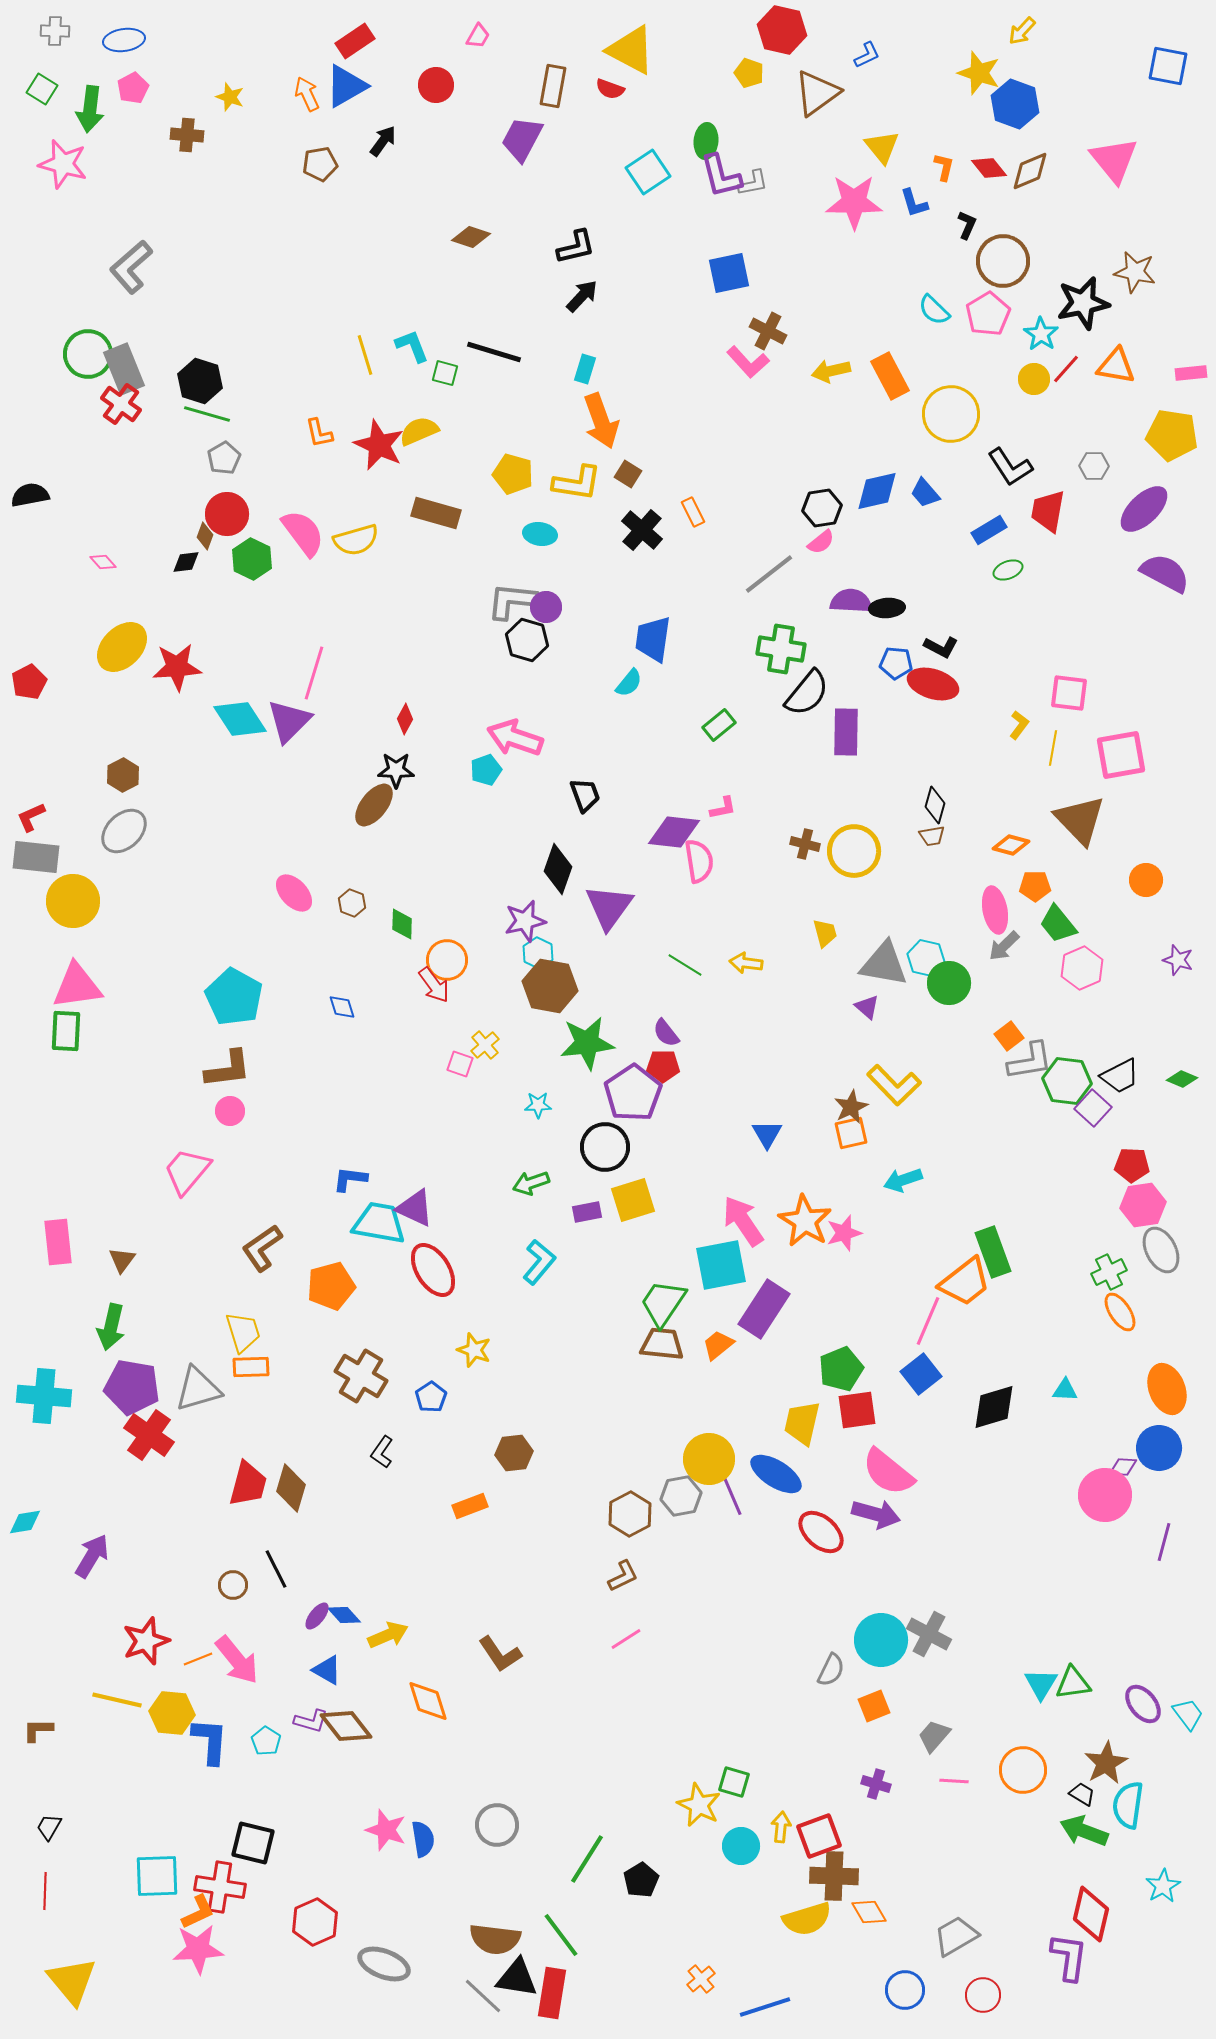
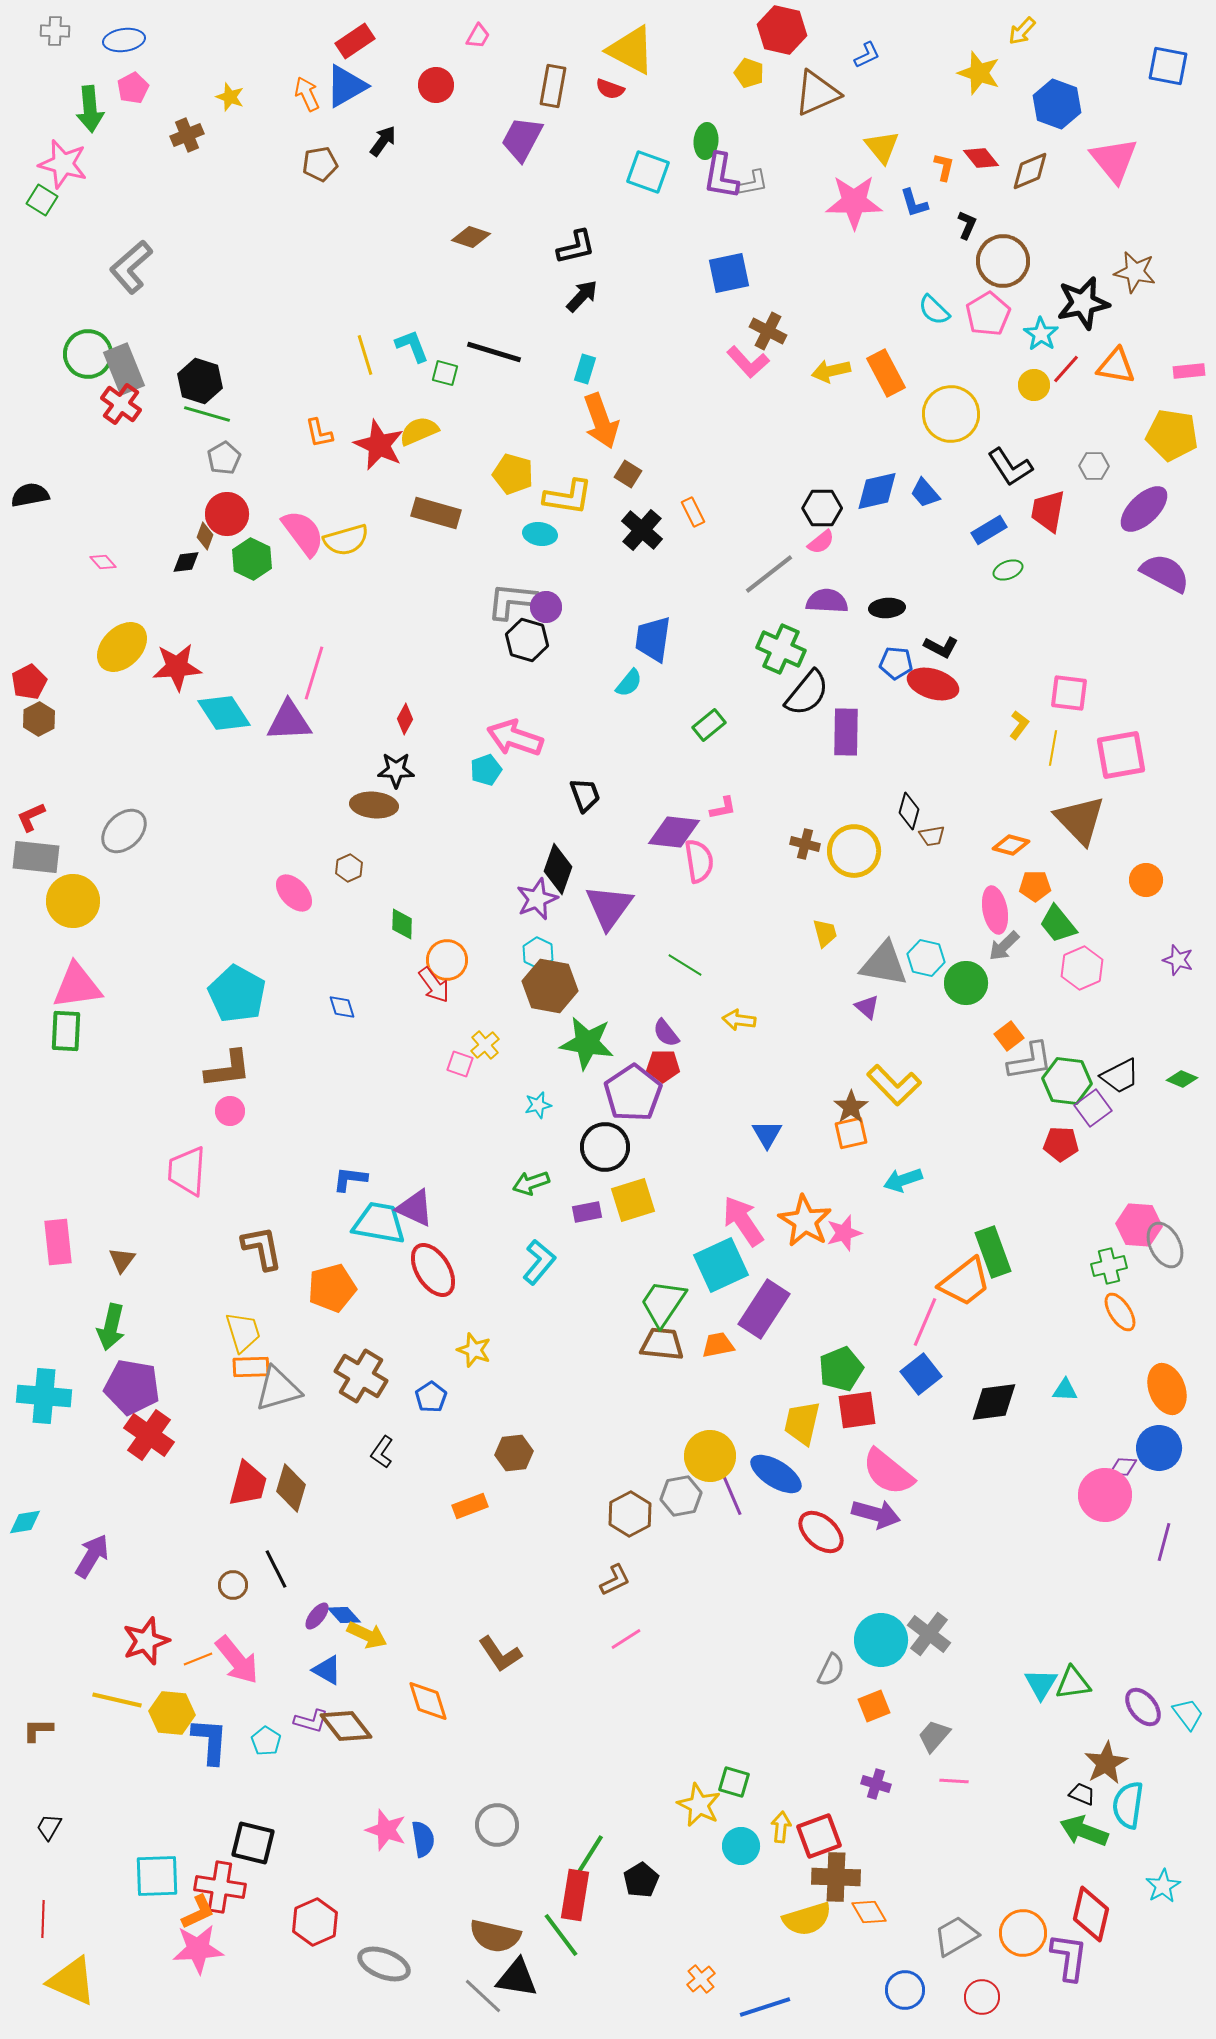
green square at (42, 89): moved 111 px down
brown triangle at (817, 93): rotated 12 degrees clockwise
blue hexagon at (1015, 104): moved 42 px right
green arrow at (90, 109): rotated 12 degrees counterclockwise
brown cross at (187, 135): rotated 28 degrees counterclockwise
red diamond at (989, 168): moved 8 px left, 10 px up
cyan square at (648, 172): rotated 36 degrees counterclockwise
purple L-shape at (721, 176): rotated 24 degrees clockwise
pink rectangle at (1191, 373): moved 2 px left, 2 px up
orange rectangle at (890, 376): moved 4 px left, 3 px up
yellow circle at (1034, 379): moved 6 px down
yellow L-shape at (577, 483): moved 9 px left, 14 px down
black hexagon at (822, 508): rotated 9 degrees clockwise
yellow semicircle at (356, 540): moved 10 px left
purple semicircle at (851, 601): moved 24 px left
green cross at (781, 649): rotated 15 degrees clockwise
cyan diamond at (240, 719): moved 16 px left, 6 px up
purple triangle at (289, 721): rotated 42 degrees clockwise
green rectangle at (719, 725): moved 10 px left
brown hexagon at (123, 775): moved 84 px left, 56 px up
brown ellipse at (374, 805): rotated 57 degrees clockwise
black diamond at (935, 805): moved 26 px left, 6 px down
brown hexagon at (352, 903): moved 3 px left, 35 px up; rotated 16 degrees clockwise
purple star at (525, 921): moved 12 px right, 22 px up; rotated 9 degrees counterclockwise
yellow arrow at (746, 963): moved 7 px left, 57 px down
green circle at (949, 983): moved 17 px right
cyan pentagon at (234, 997): moved 3 px right, 3 px up
green star at (587, 1043): rotated 16 degrees clockwise
cyan star at (538, 1105): rotated 12 degrees counterclockwise
brown star at (851, 1107): rotated 8 degrees counterclockwise
purple square at (1093, 1108): rotated 12 degrees clockwise
red pentagon at (1132, 1165): moved 71 px left, 21 px up
pink trapezoid at (187, 1171): rotated 36 degrees counterclockwise
pink hexagon at (1143, 1205): moved 4 px left, 20 px down; rotated 12 degrees clockwise
brown L-shape at (262, 1248): rotated 114 degrees clockwise
gray ellipse at (1161, 1250): moved 4 px right, 5 px up
cyan square at (721, 1265): rotated 14 degrees counterclockwise
green cross at (1109, 1272): moved 6 px up; rotated 12 degrees clockwise
orange pentagon at (331, 1286): moved 1 px right, 2 px down
pink line at (928, 1321): moved 3 px left, 1 px down
orange trapezoid at (718, 1345): rotated 28 degrees clockwise
gray triangle at (198, 1389): moved 80 px right
black diamond at (994, 1407): moved 5 px up; rotated 9 degrees clockwise
yellow circle at (709, 1459): moved 1 px right, 3 px up
brown L-shape at (623, 1576): moved 8 px left, 4 px down
gray cross at (929, 1634): rotated 9 degrees clockwise
yellow arrow at (388, 1635): moved 21 px left; rotated 48 degrees clockwise
purple ellipse at (1143, 1704): moved 3 px down
orange circle at (1023, 1770): moved 163 px down
black trapezoid at (1082, 1794): rotated 8 degrees counterclockwise
brown cross at (834, 1876): moved 2 px right, 1 px down
red line at (45, 1891): moved 2 px left, 28 px down
brown semicircle at (495, 1939): moved 3 px up; rotated 6 degrees clockwise
yellow triangle at (72, 1981): rotated 26 degrees counterclockwise
red rectangle at (552, 1993): moved 23 px right, 98 px up
red circle at (983, 1995): moved 1 px left, 2 px down
